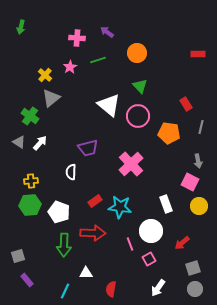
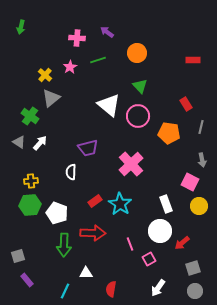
red rectangle at (198, 54): moved 5 px left, 6 px down
gray arrow at (198, 161): moved 4 px right, 1 px up
cyan star at (120, 207): moved 3 px up; rotated 25 degrees clockwise
white pentagon at (59, 212): moved 2 px left, 1 px down
white circle at (151, 231): moved 9 px right
gray circle at (195, 289): moved 2 px down
